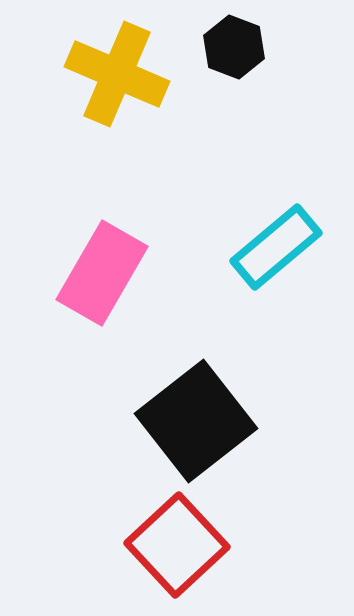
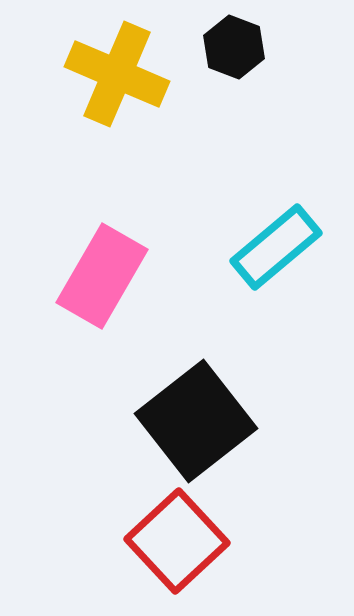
pink rectangle: moved 3 px down
red square: moved 4 px up
